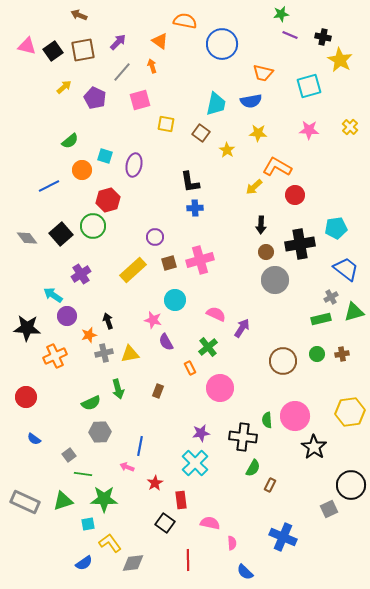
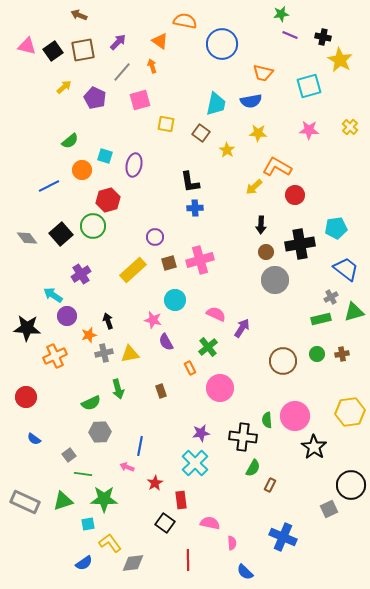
brown rectangle at (158, 391): moved 3 px right; rotated 40 degrees counterclockwise
